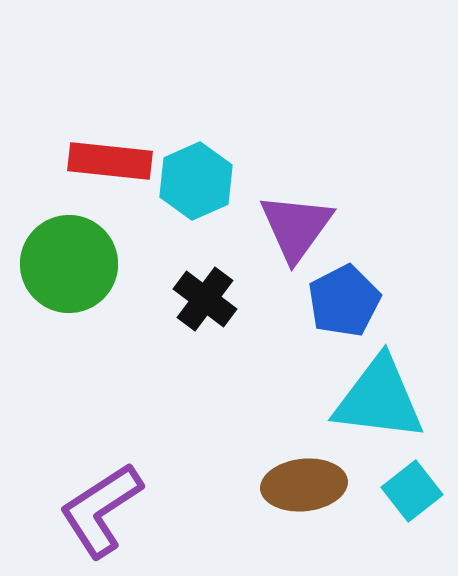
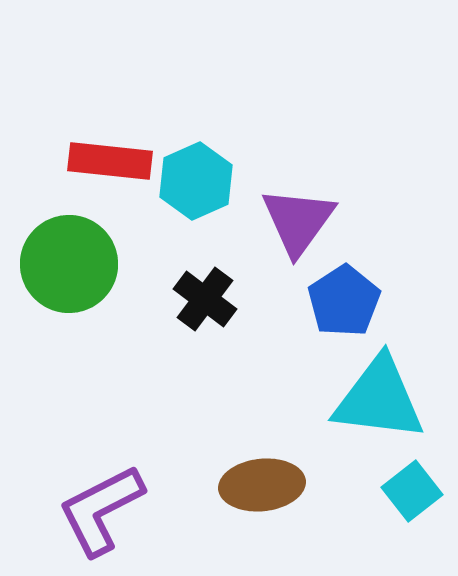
purple triangle: moved 2 px right, 6 px up
blue pentagon: rotated 6 degrees counterclockwise
brown ellipse: moved 42 px left
purple L-shape: rotated 6 degrees clockwise
